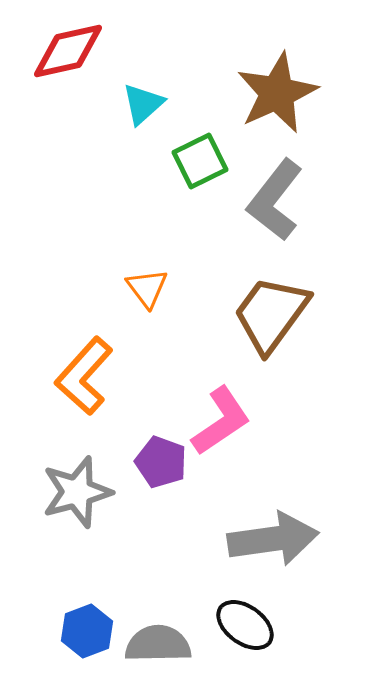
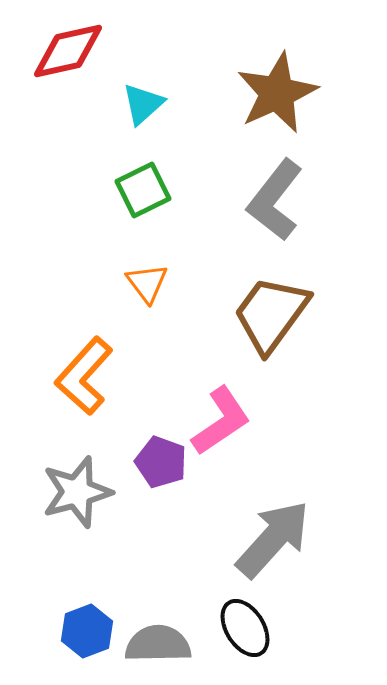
green square: moved 57 px left, 29 px down
orange triangle: moved 5 px up
gray arrow: rotated 40 degrees counterclockwise
black ellipse: moved 3 px down; rotated 22 degrees clockwise
